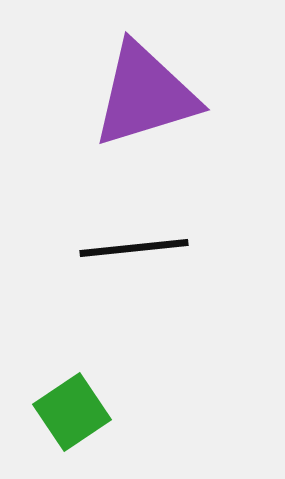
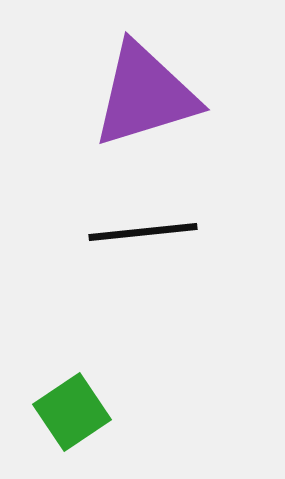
black line: moved 9 px right, 16 px up
